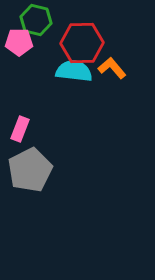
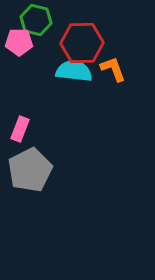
orange L-shape: moved 1 px right, 1 px down; rotated 20 degrees clockwise
